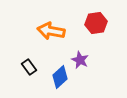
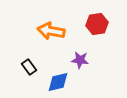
red hexagon: moved 1 px right, 1 px down
purple star: rotated 18 degrees counterclockwise
blue diamond: moved 2 px left, 5 px down; rotated 30 degrees clockwise
